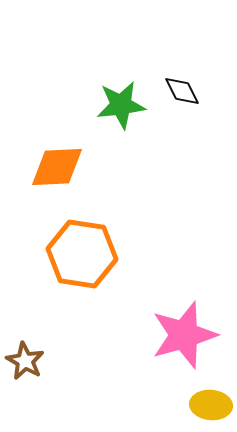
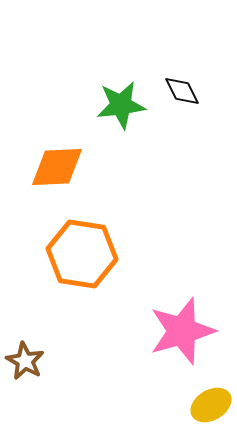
pink star: moved 2 px left, 4 px up
yellow ellipse: rotated 36 degrees counterclockwise
